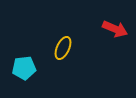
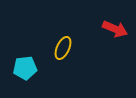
cyan pentagon: moved 1 px right
